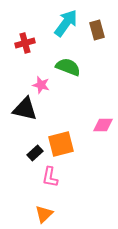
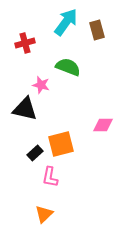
cyan arrow: moved 1 px up
